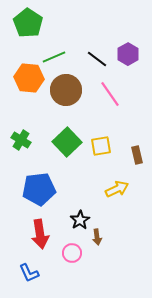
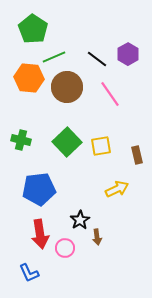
green pentagon: moved 5 px right, 6 px down
brown circle: moved 1 px right, 3 px up
green cross: rotated 18 degrees counterclockwise
pink circle: moved 7 px left, 5 px up
